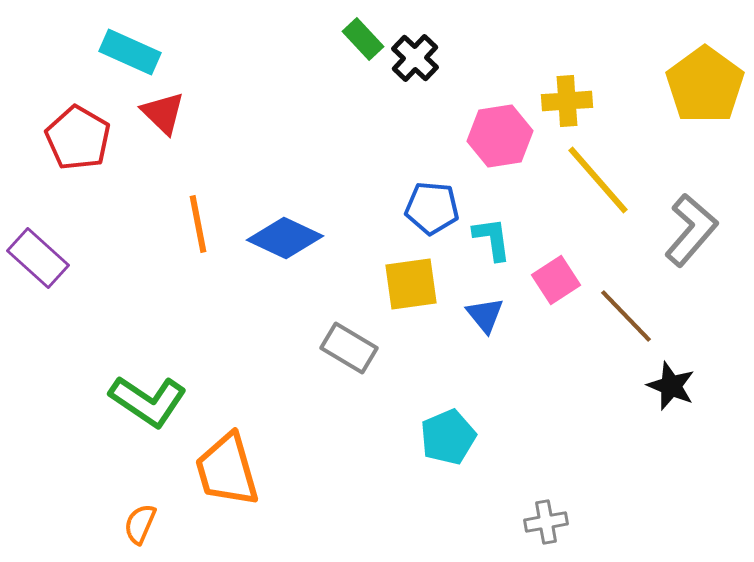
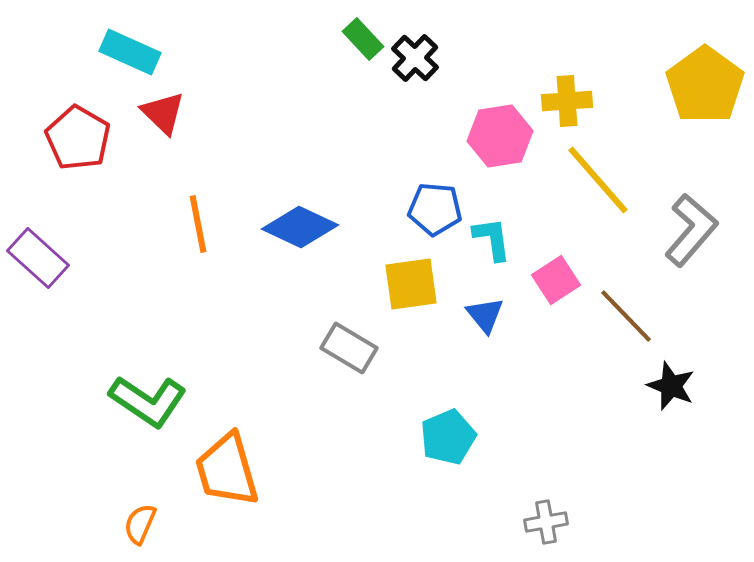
blue pentagon: moved 3 px right, 1 px down
blue diamond: moved 15 px right, 11 px up
